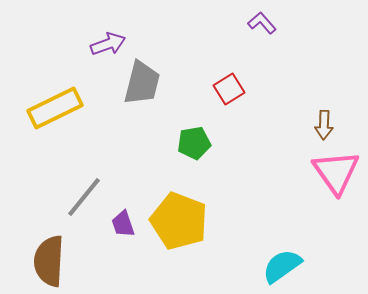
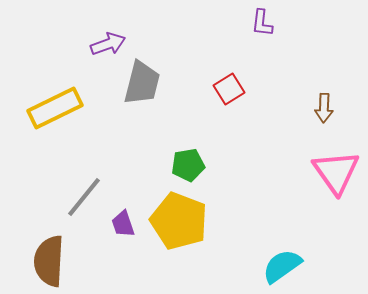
purple L-shape: rotated 132 degrees counterclockwise
brown arrow: moved 17 px up
green pentagon: moved 6 px left, 22 px down
